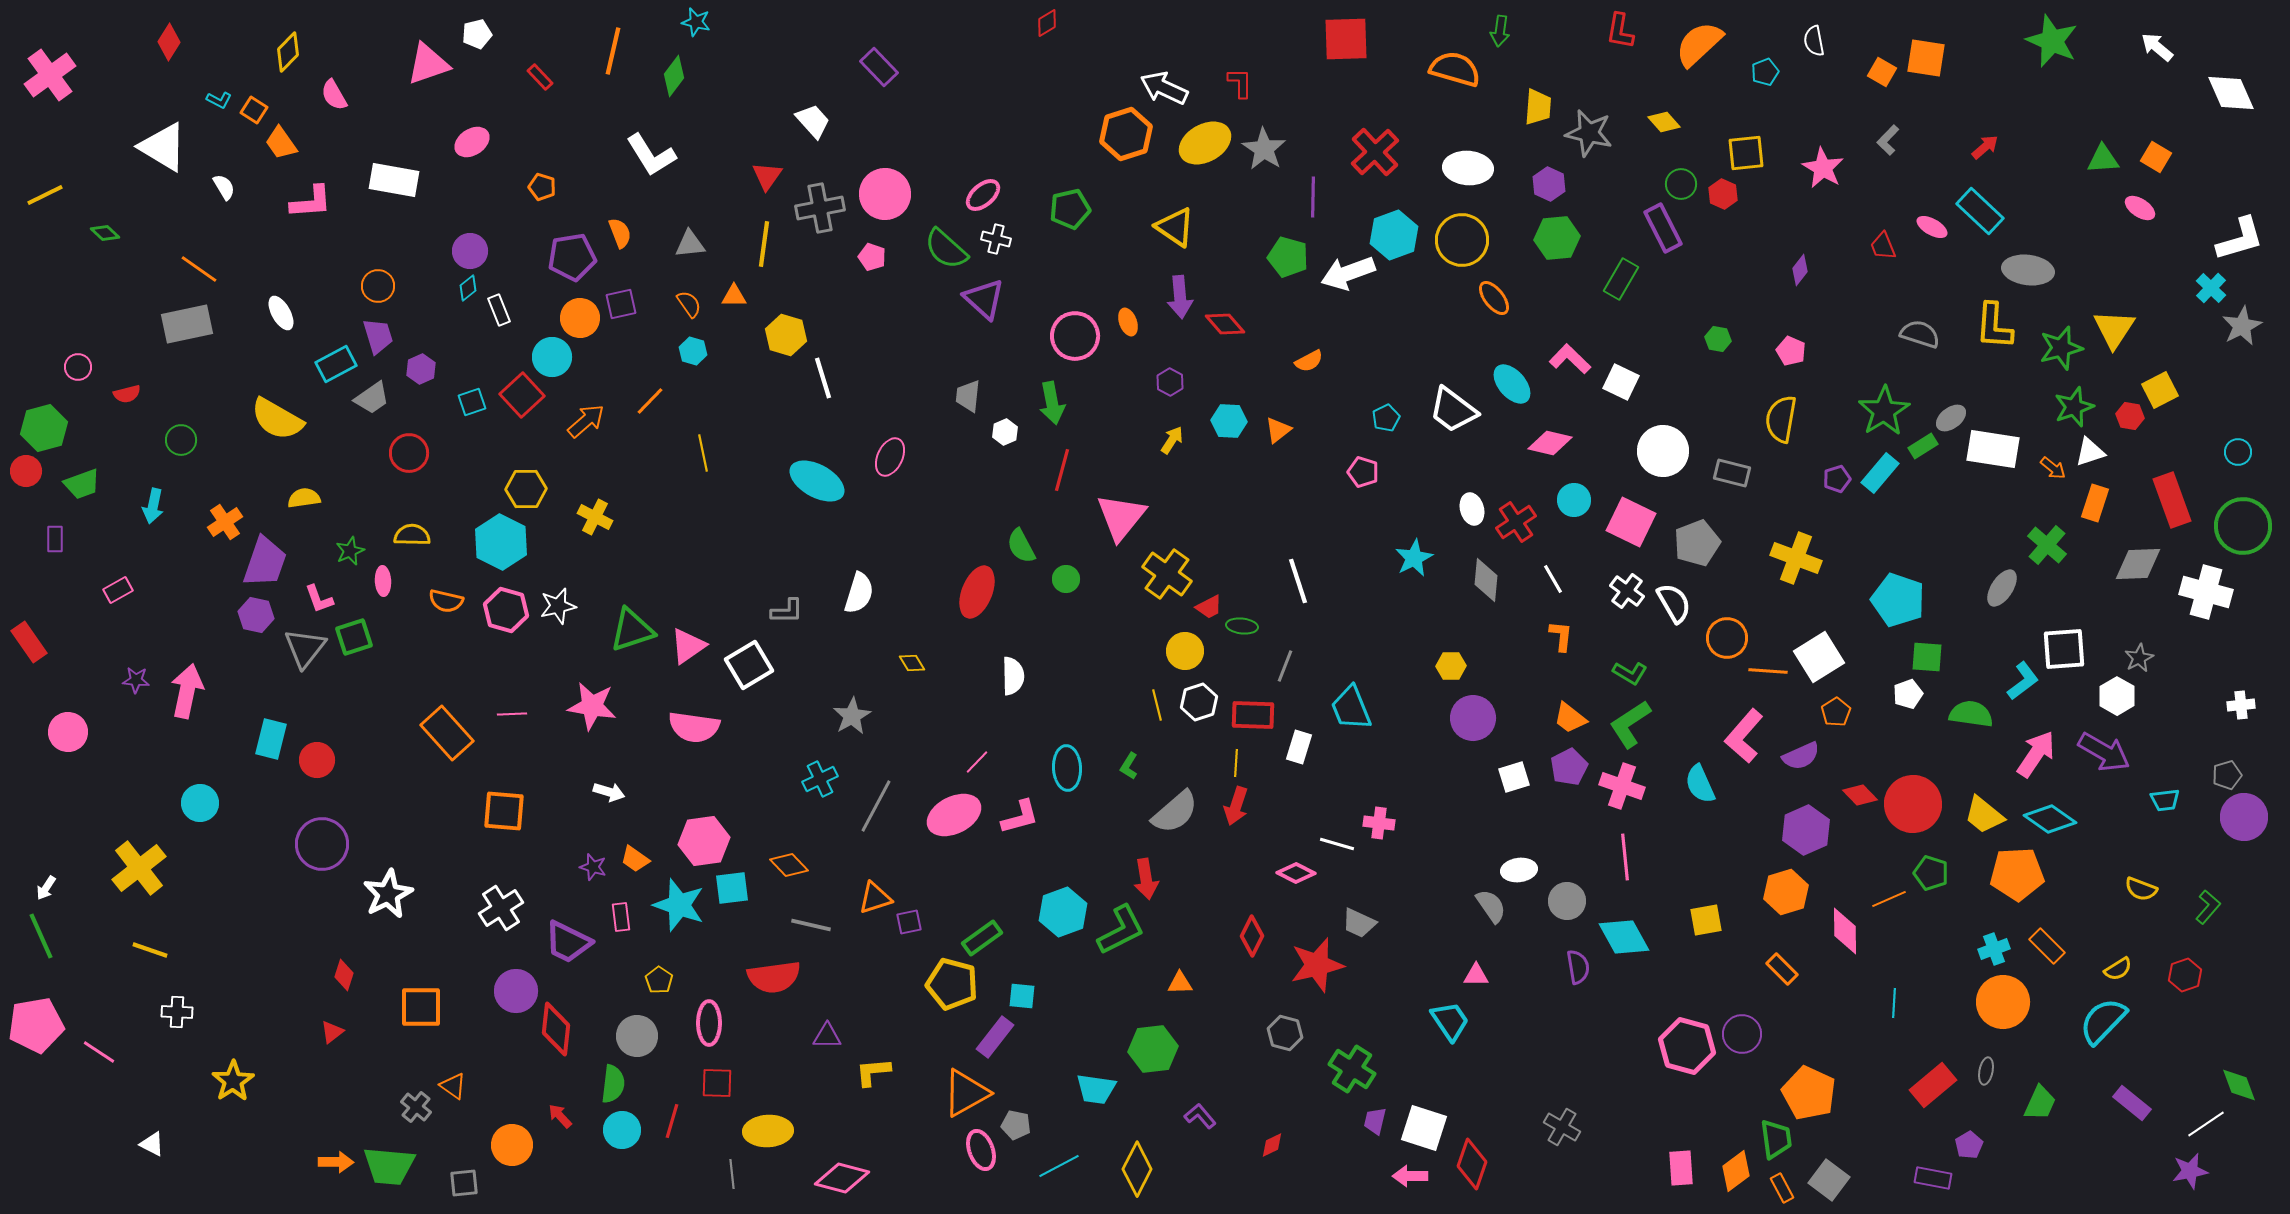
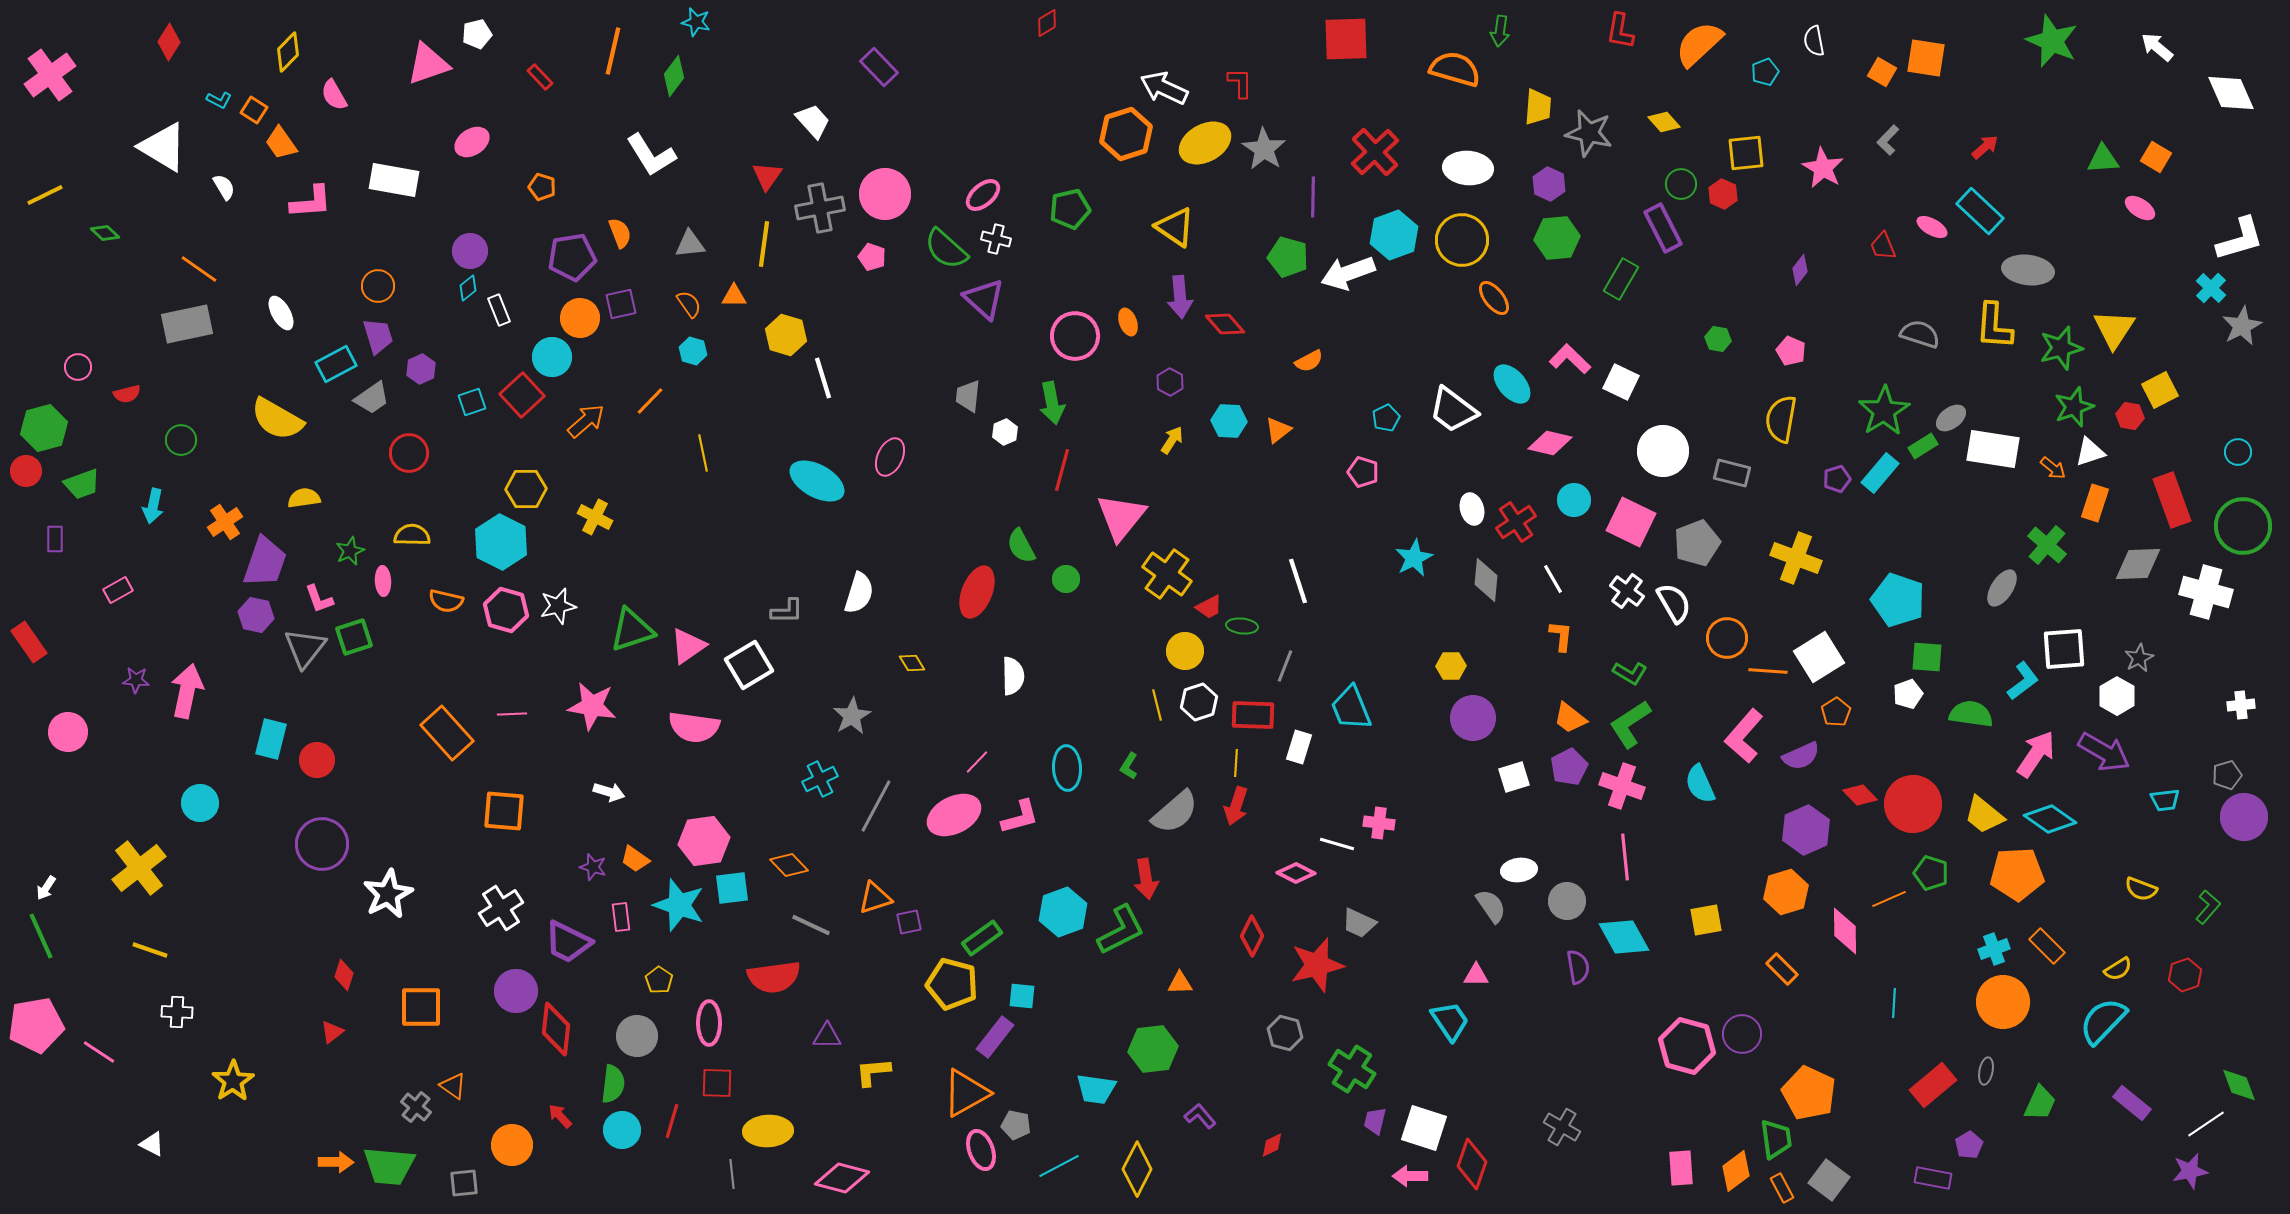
gray line at (811, 925): rotated 12 degrees clockwise
